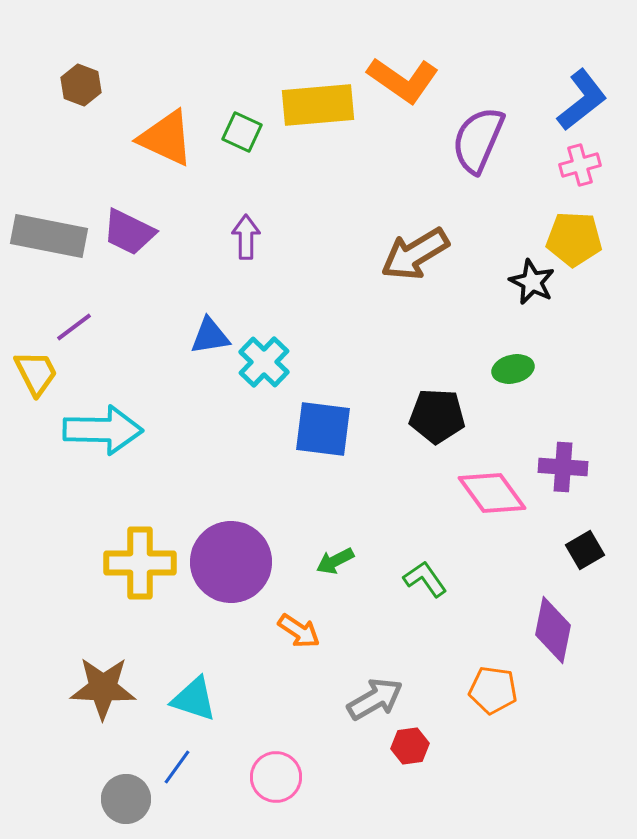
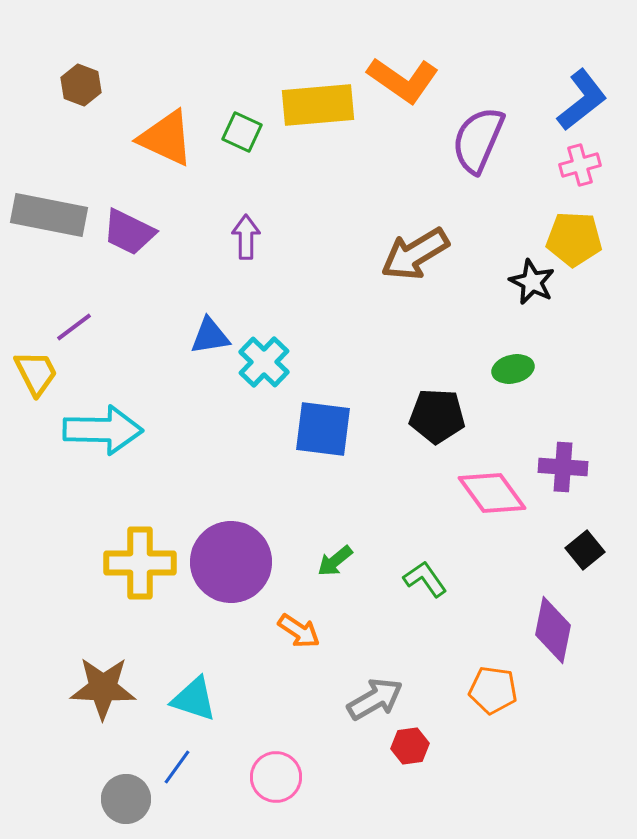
gray rectangle: moved 21 px up
black square: rotated 9 degrees counterclockwise
green arrow: rotated 12 degrees counterclockwise
